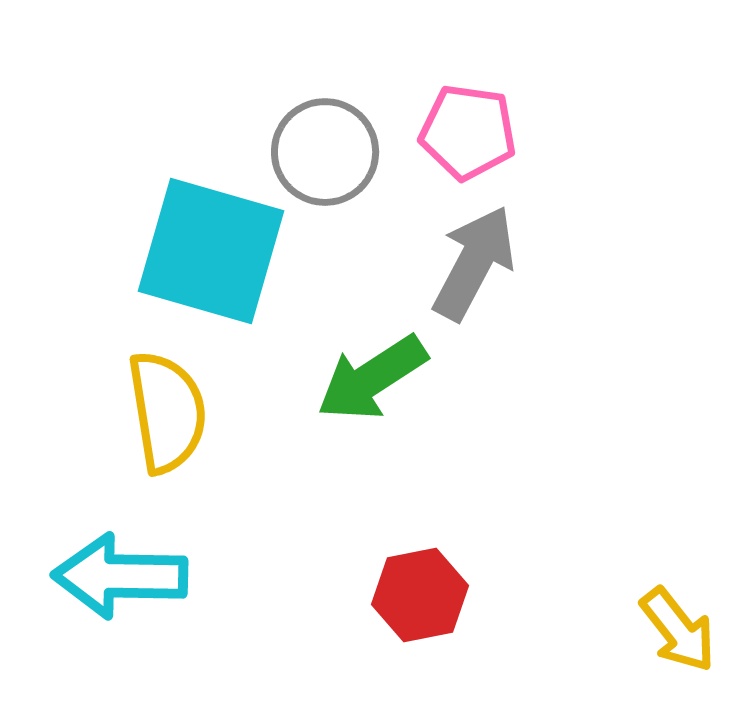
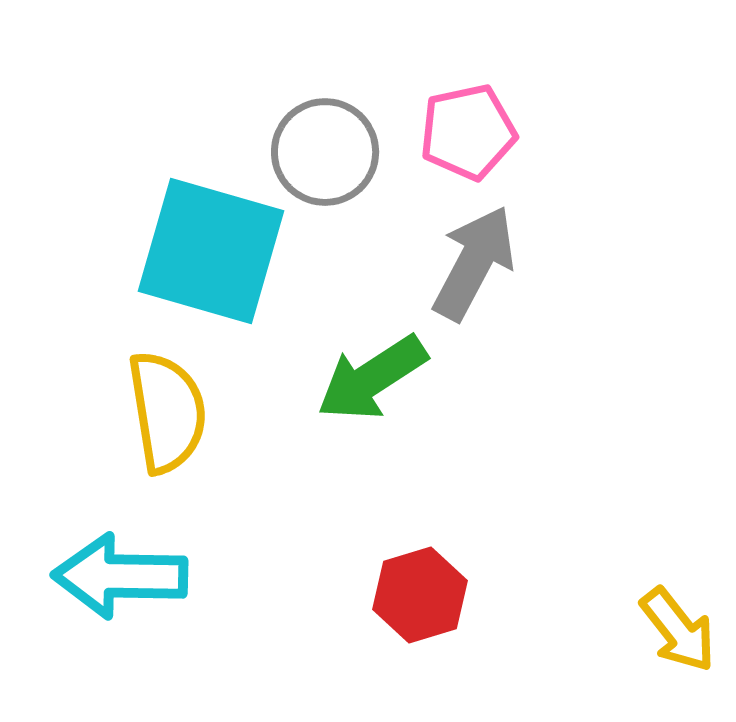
pink pentagon: rotated 20 degrees counterclockwise
red hexagon: rotated 6 degrees counterclockwise
